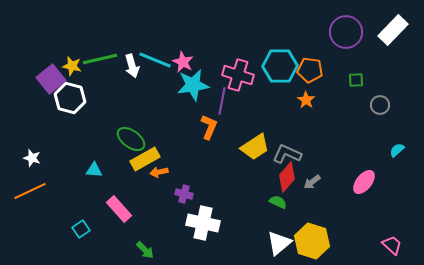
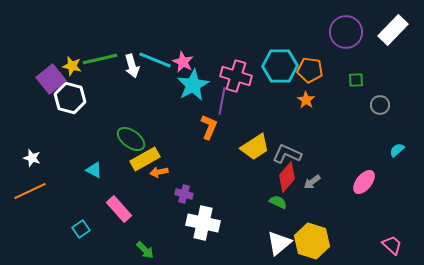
pink cross: moved 2 px left, 1 px down
cyan star: rotated 20 degrees counterclockwise
cyan triangle: rotated 24 degrees clockwise
